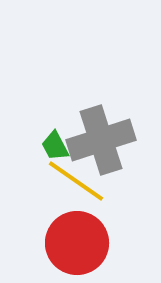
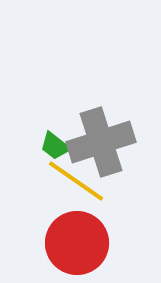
gray cross: moved 2 px down
green trapezoid: rotated 24 degrees counterclockwise
